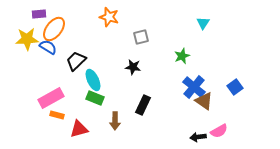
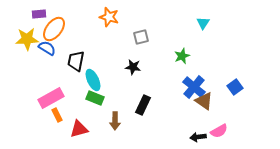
blue semicircle: moved 1 px left, 1 px down
black trapezoid: rotated 35 degrees counterclockwise
orange rectangle: rotated 48 degrees clockwise
